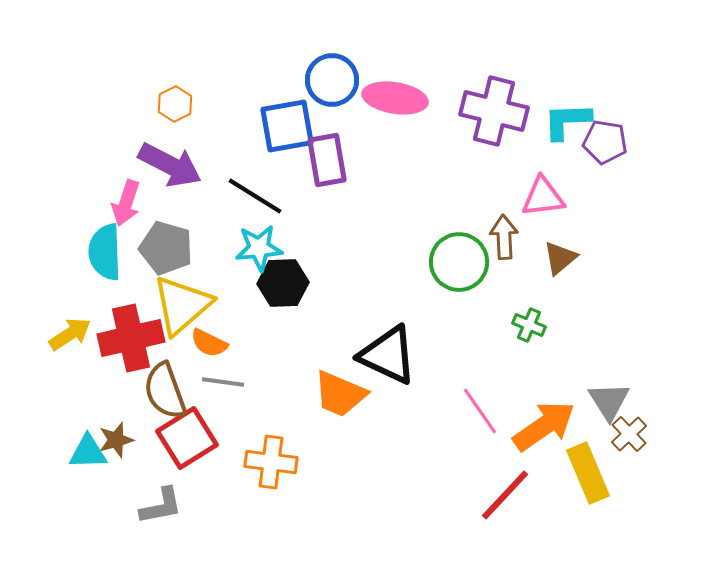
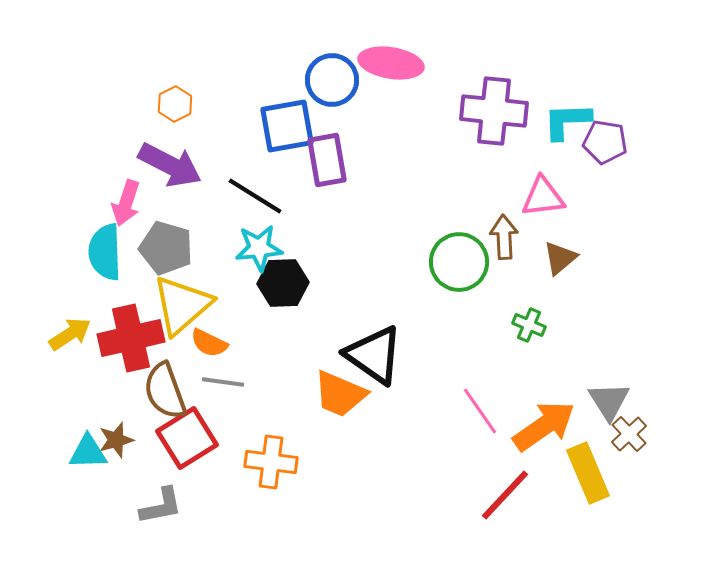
pink ellipse: moved 4 px left, 35 px up
purple cross: rotated 8 degrees counterclockwise
black triangle: moved 14 px left; rotated 10 degrees clockwise
